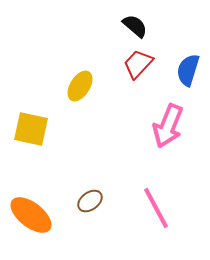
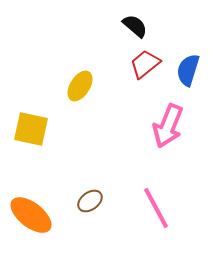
red trapezoid: moved 7 px right; rotated 8 degrees clockwise
